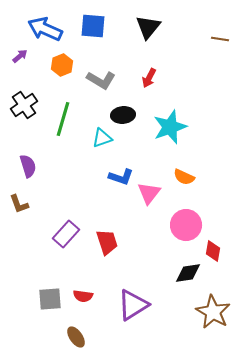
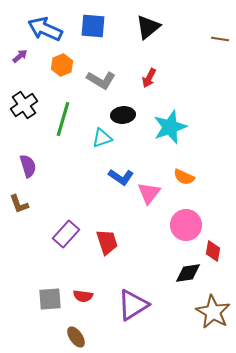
black triangle: rotated 12 degrees clockwise
blue L-shape: rotated 15 degrees clockwise
